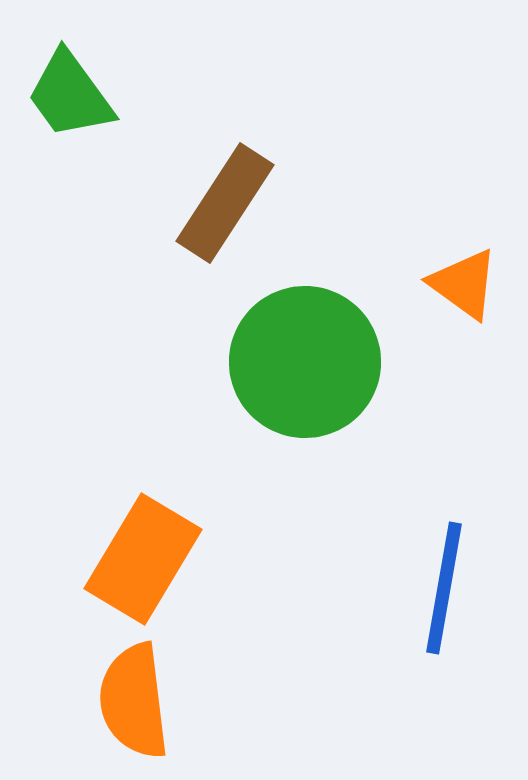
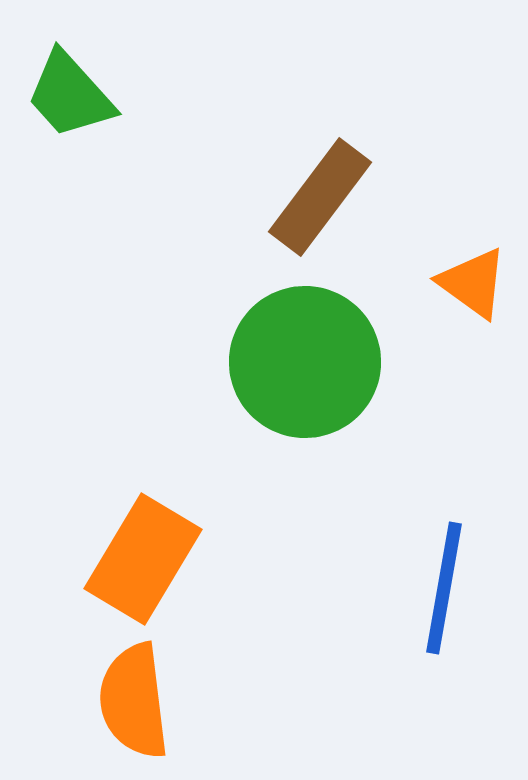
green trapezoid: rotated 6 degrees counterclockwise
brown rectangle: moved 95 px right, 6 px up; rotated 4 degrees clockwise
orange triangle: moved 9 px right, 1 px up
